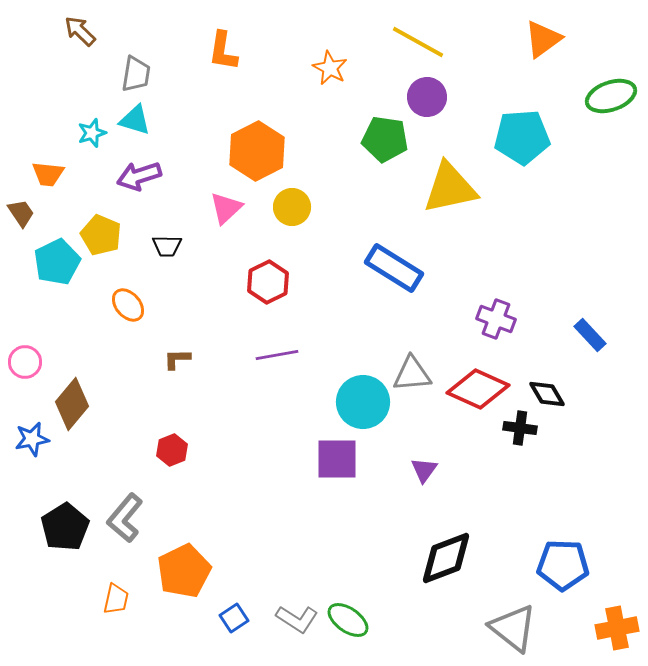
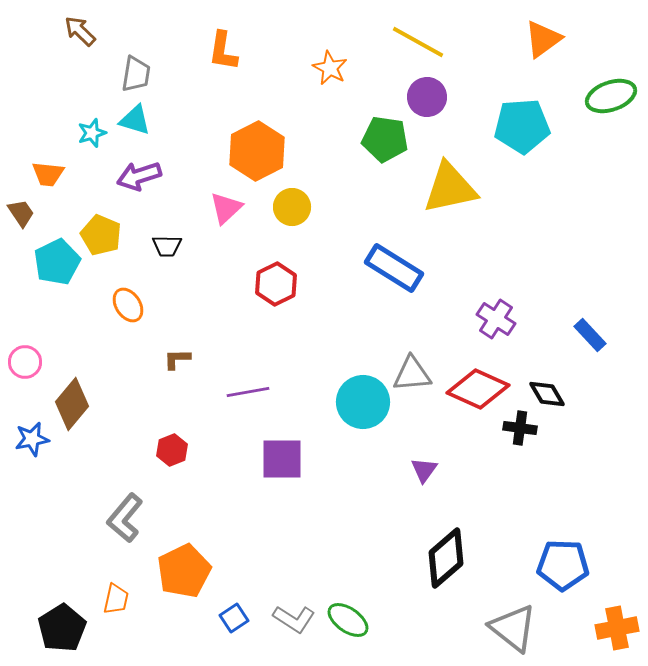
cyan pentagon at (522, 137): moved 11 px up
red hexagon at (268, 282): moved 8 px right, 2 px down
orange ellipse at (128, 305): rotated 8 degrees clockwise
purple cross at (496, 319): rotated 12 degrees clockwise
purple line at (277, 355): moved 29 px left, 37 px down
purple square at (337, 459): moved 55 px left
black pentagon at (65, 527): moved 3 px left, 101 px down
black diamond at (446, 558): rotated 20 degrees counterclockwise
gray L-shape at (297, 619): moved 3 px left
